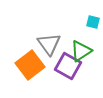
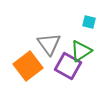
cyan square: moved 4 px left
orange square: moved 2 px left, 1 px down
